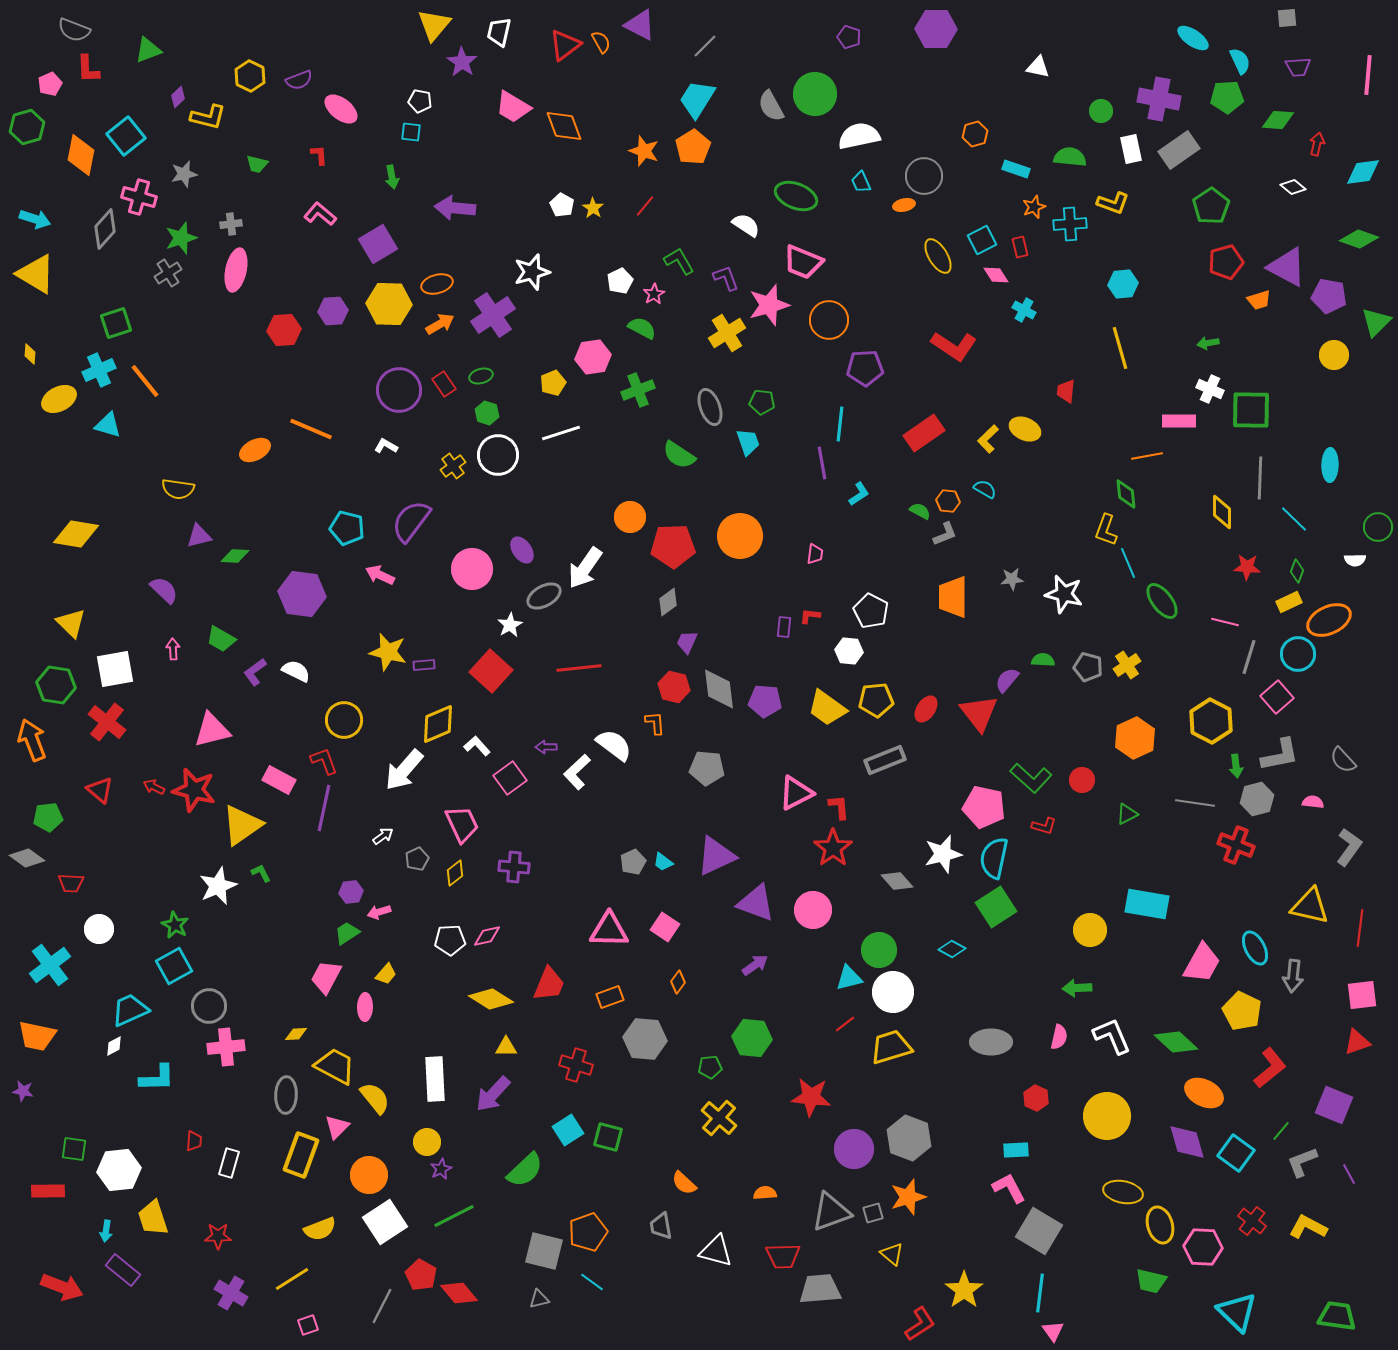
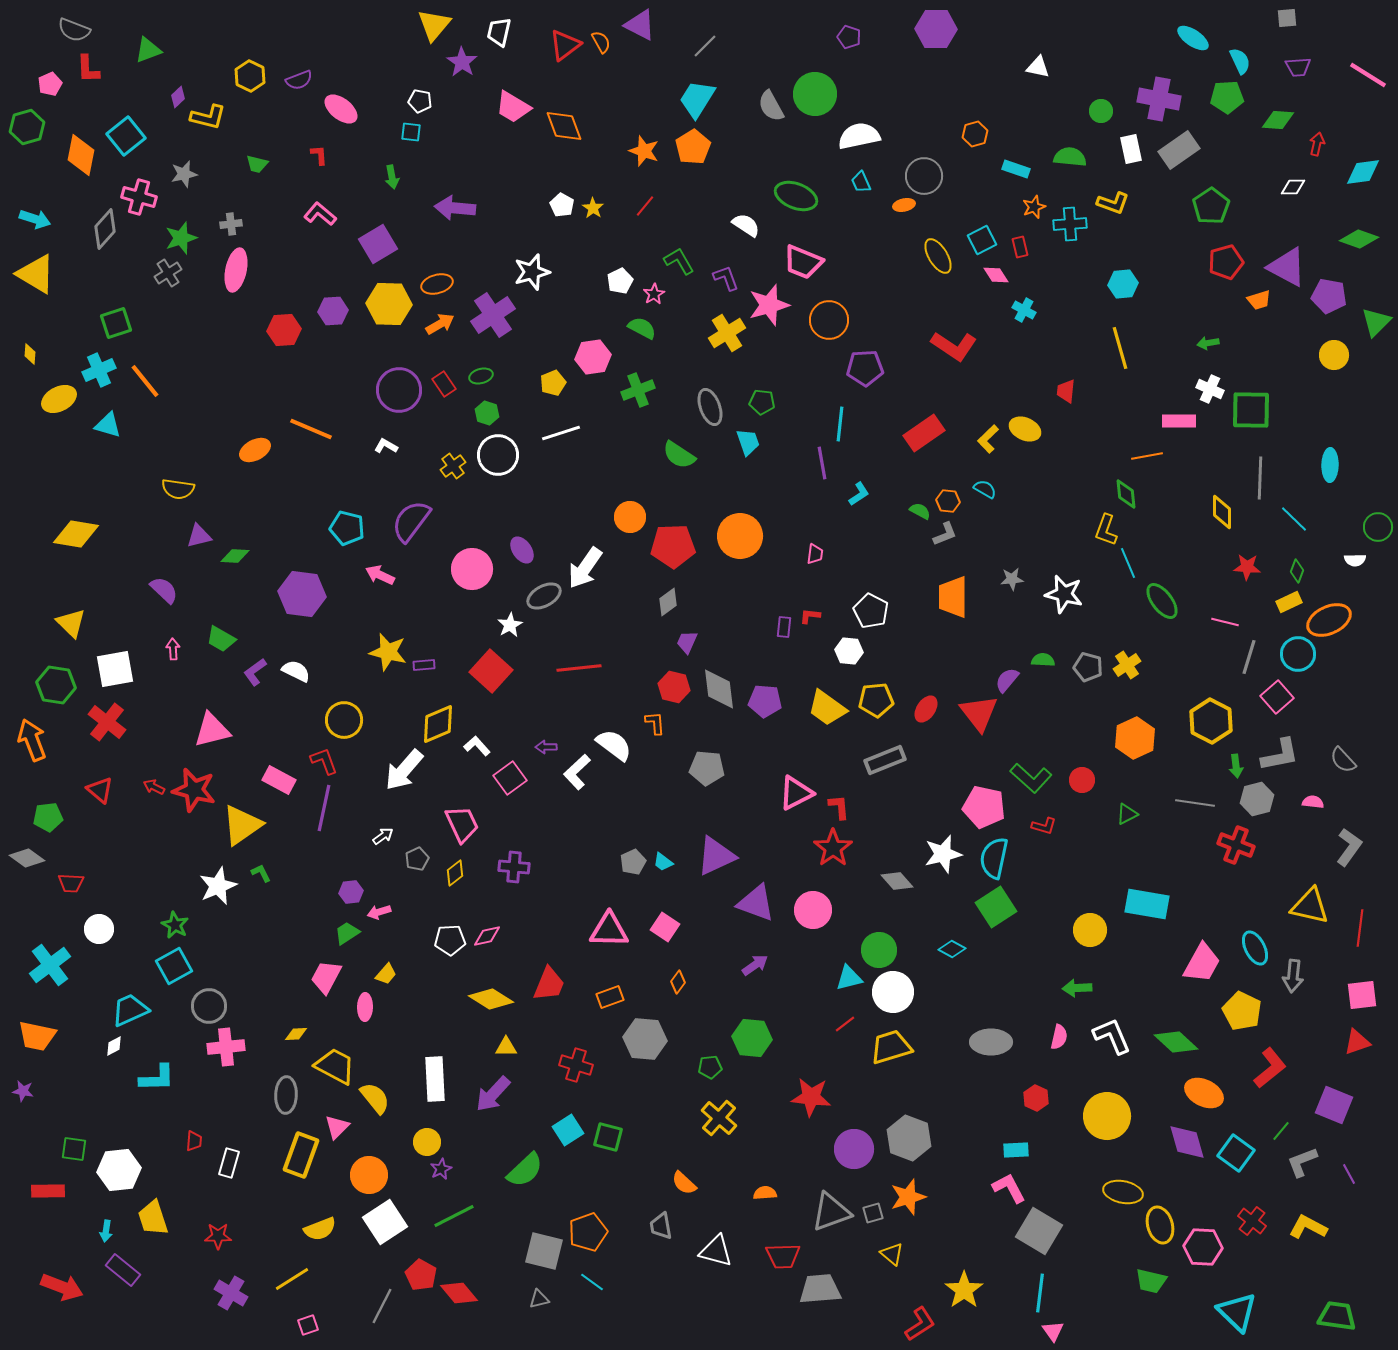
pink line at (1368, 75): rotated 63 degrees counterclockwise
white diamond at (1293, 187): rotated 40 degrees counterclockwise
